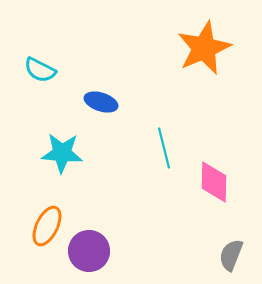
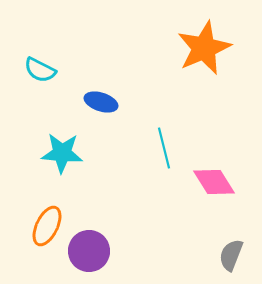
pink diamond: rotated 33 degrees counterclockwise
